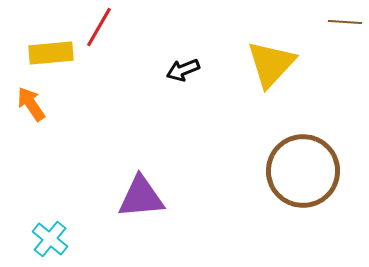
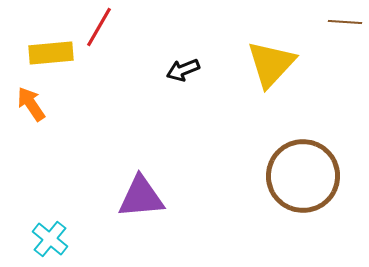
brown circle: moved 5 px down
